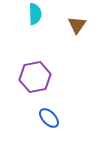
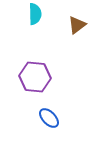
brown triangle: rotated 18 degrees clockwise
purple hexagon: rotated 16 degrees clockwise
